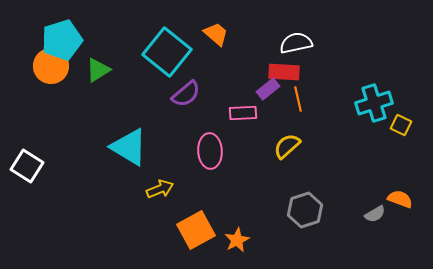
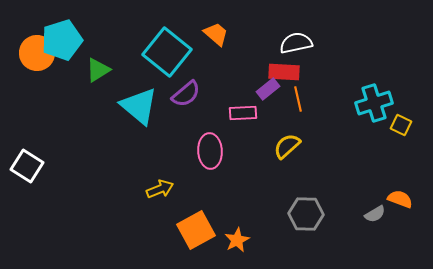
orange circle: moved 14 px left, 13 px up
cyan triangle: moved 10 px right, 41 px up; rotated 9 degrees clockwise
gray hexagon: moved 1 px right, 4 px down; rotated 20 degrees clockwise
